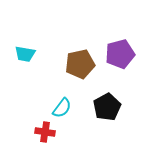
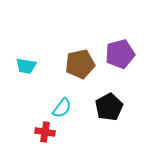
cyan trapezoid: moved 1 px right, 12 px down
black pentagon: moved 2 px right
